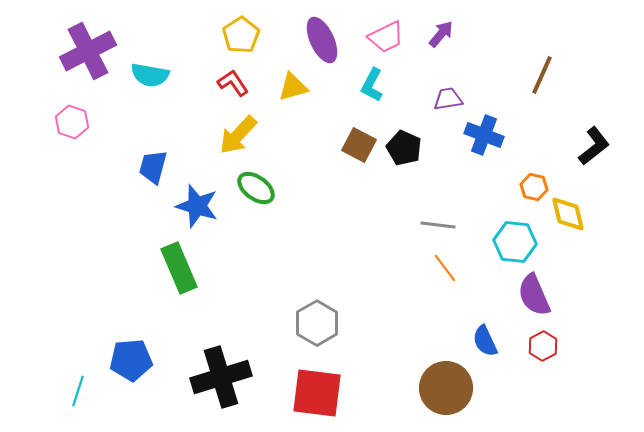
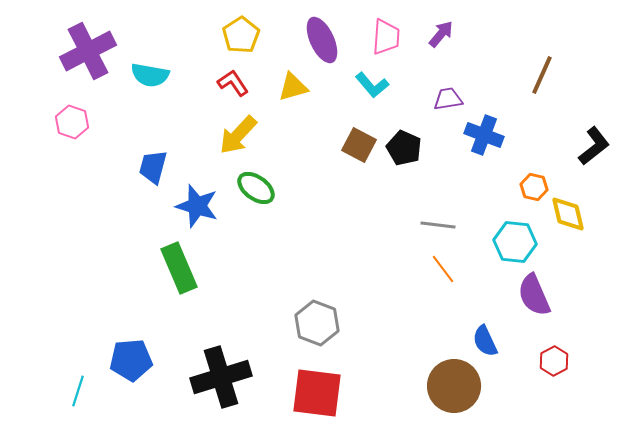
pink trapezoid: rotated 60 degrees counterclockwise
cyan L-shape: rotated 68 degrees counterclockwise
orange line: moved 2 px left, 1 px down
gray hexagon: rotated 9 degrees counterclockwise
red hexagon: moved 11 px right, 15 px down
brown circle: moved 8 px right, 2 px up
